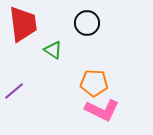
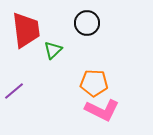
red trapezoid: moved 3 px right, 6 px down
green triangle: rotated 42 degrees clockwise
